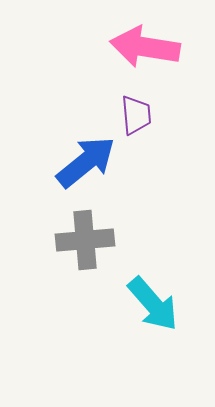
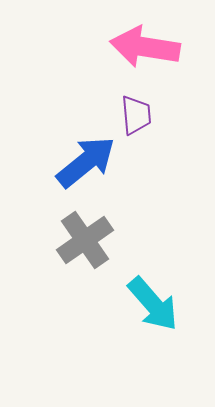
gray cross: rotated 30 degrees counterclockwise
